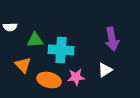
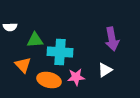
cyan cross: moved 1 px left, 2 px down
